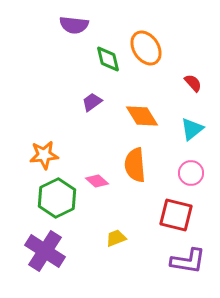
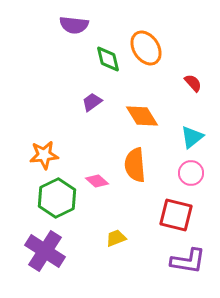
cyan triangle: moved 8 px down
